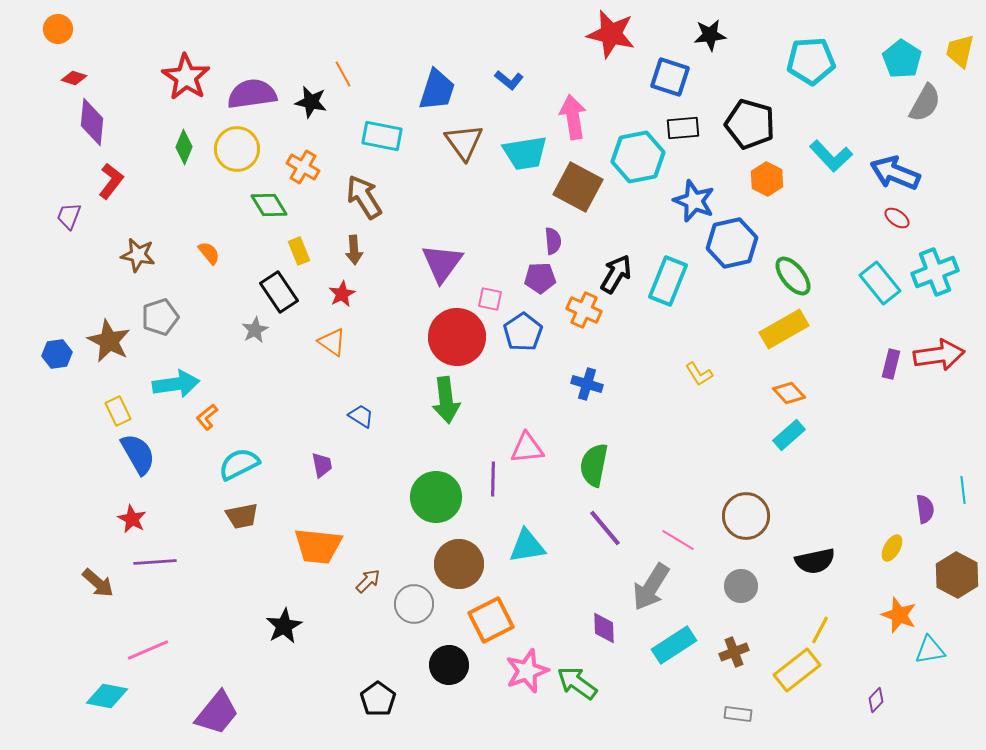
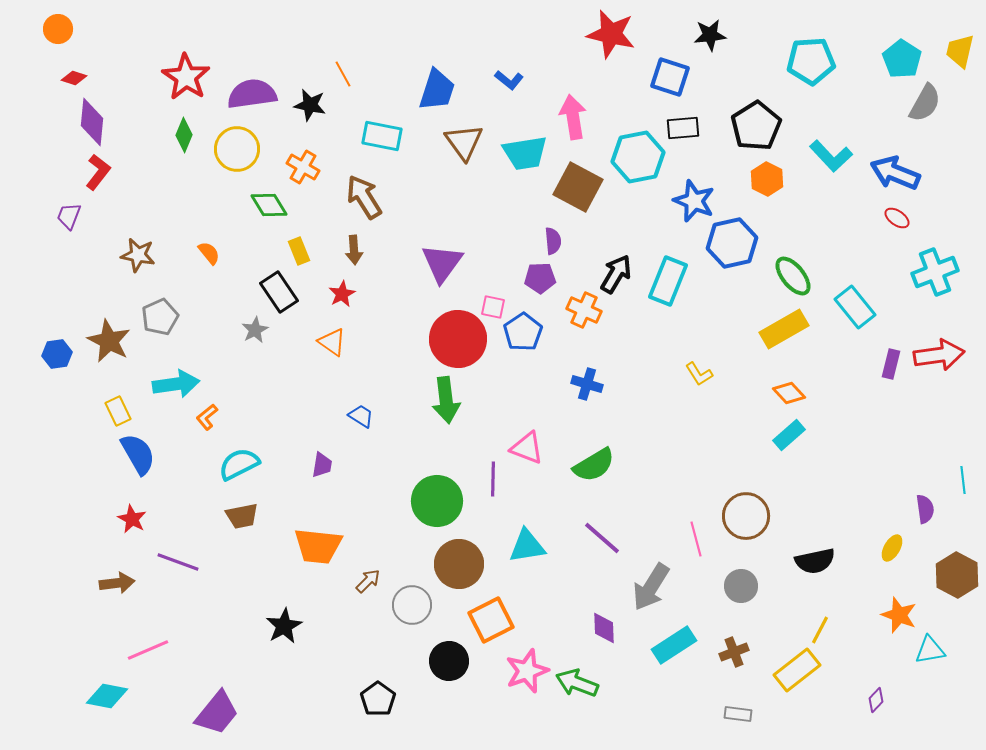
black star at (311, 102): moved 1 px left, 3 px down
black pentagon at (750, 124): moved 6 px right, 2 px down; rotated 24 degrees clockwise
green diamond at (184, 147): moved 12 px up
red L-shape at (111, 181): moved 13 px left, 9 px up
cyan rectangle at (880, 283): moved 25 px left, 24 px down
pink square at (490, 299): moved 3 px right, 8 px down
gray pentagon at (160, 317): rotated 6 degrees counterclockwise
red circle at (457, 337): moved 1 px right, 2 px down
pink triangle at (527, 448): rotated 27 degrees clockwise
purple trapezoid at (322, 465): rotated 20 degrees clockwise
green semicircle at (594, 465): rotated 132 degrees counterclockwise
cyan line at (963, 490): moved 10 px up
green circle at (436, 497): moved 1 px right, 4 px down
purple line at (605, 528): moved 3 px left, 10 px down; rotated 9 degrees counterclockwise
pink line at (678, 540): moved 18 px right, 1 px up; rotated 44 degrees clockwise
purple line at (155, 562): moved 23 px right; rotated 24 degrees clockwise
brown arrow at (98, 583): moved 19 px right; rotated 48 degrees counterclockwise
gray circle at (414, 604): moved 2 px left, 1 px down
black circle at (449, 665): moved 4 px up
green arrow at (577, 683): rotated 15 degrees counterclockwise
